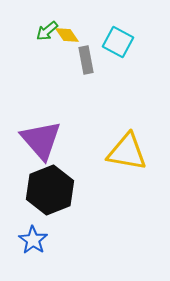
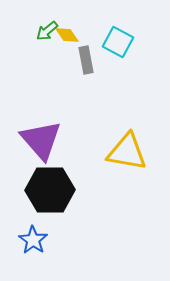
black hexagon: rotated 21 degrees clockwise
